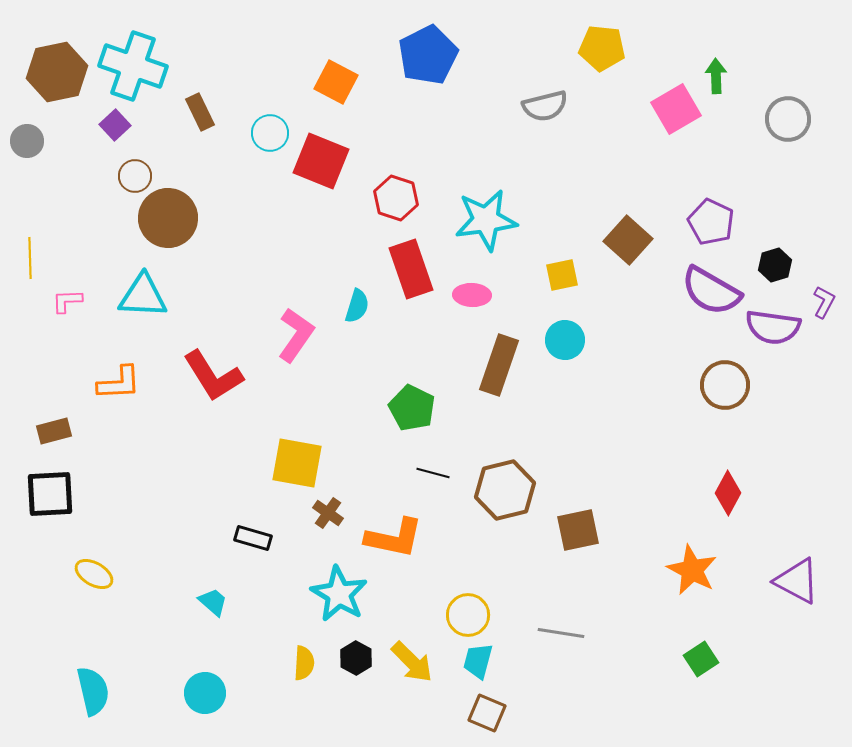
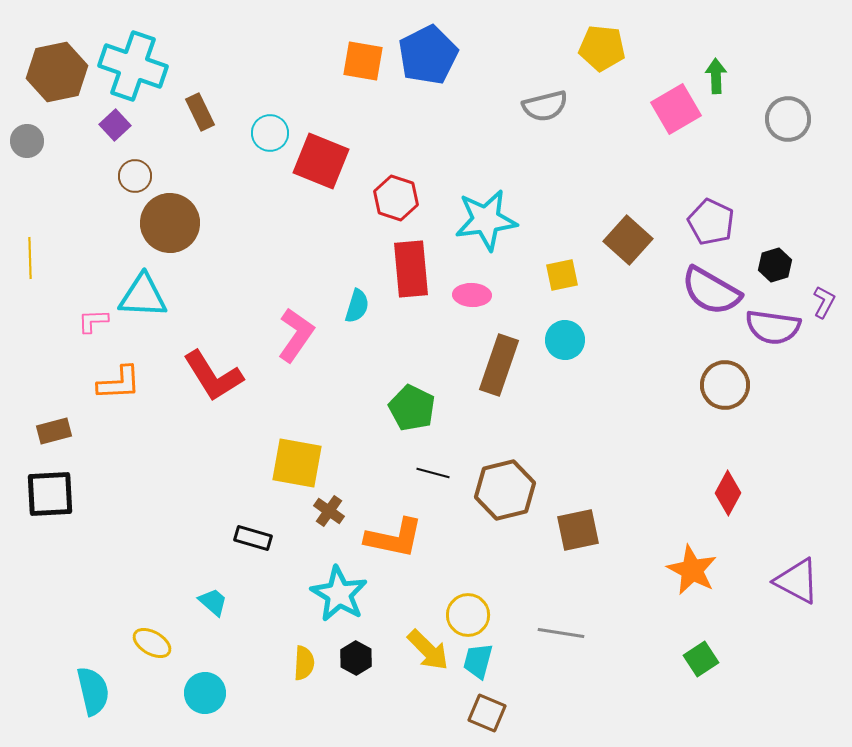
orange square at (336, 82): moved 27 px right, 21 px up; rotated 18 degrees counterclockwise
brown circle at (168, 218): moved 2 px right, 5 px down
red rectangle at (411, 269): rotated 14 degrees clockwise
pink L-shape at (67, 301): moved 26 px right, 20 px down
brown cross at (328, 513): moved 1 px right, 2 px up
yellow ellipse at (94, 574): moved 58 px right, 69 px down
yellow arrow at (412, 662): moved 16 px right, 12 px up
